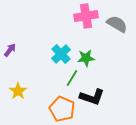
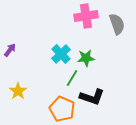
gray semicircle: rotated 40 degrees clockwise
